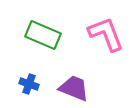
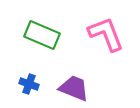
green rectangle: moved 1 px left
